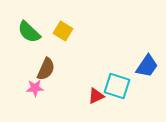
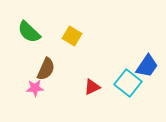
yellow square: moved 9 px right, 5 px down
cyan square: moved 11 px right, 3 px up; rotated 20 degrees clockwise
red triangle: moved 4 px left, 9 px up
